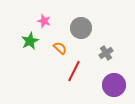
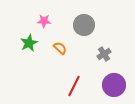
pink star: rotated 16 degrees counterclockwise
gray circle: moved 3 px right, 3 px up
green star: moved 1 px left, 2 px down
gray cross: moved 2 px left, 1 px down
red line: moved 15 px down
